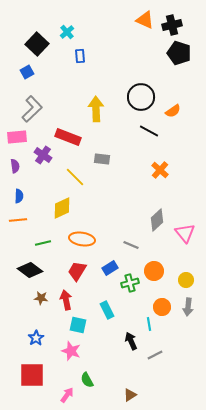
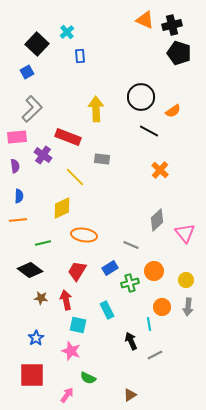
orange ellipse at (82, 239): moved 2 px right, 4 px up
green semicircle at (87, 380): moved 1 px right, 2 px up; rotated 35 degrees counterclockwise
